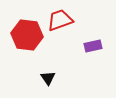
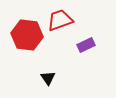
purple rectangle: moved 7 px left, 1 px up; rotated 12 degrees counterclockwise
